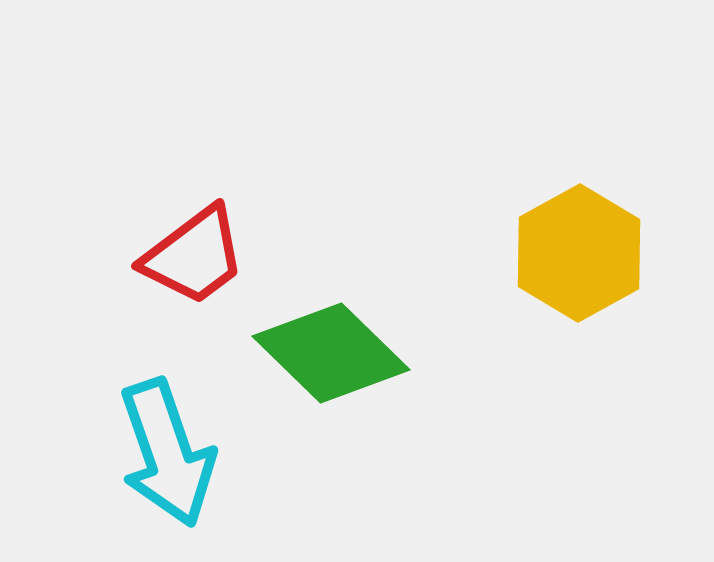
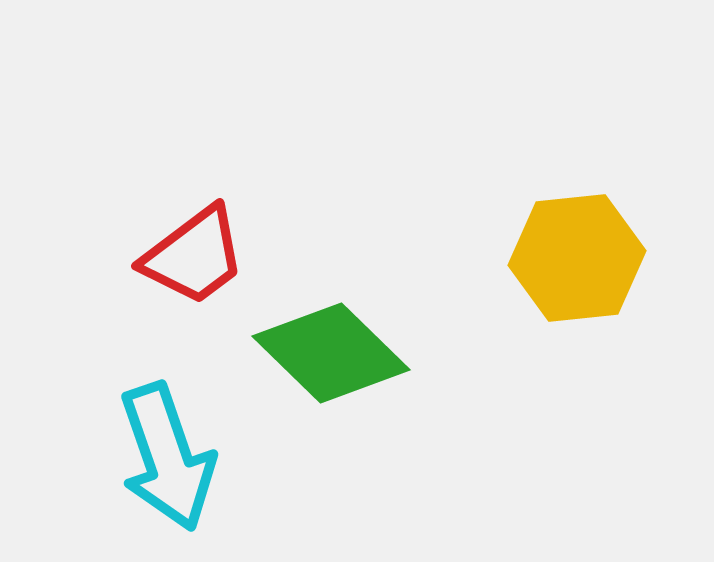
yellow hexagon: moved 2 px left, 5 px down; rotated 23 degrees clockwise
cyan arrow: moved 4 px down
